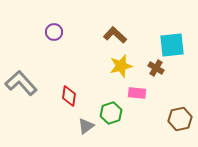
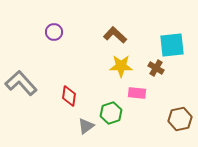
yellow star: rotated 15 degrees clockwise
